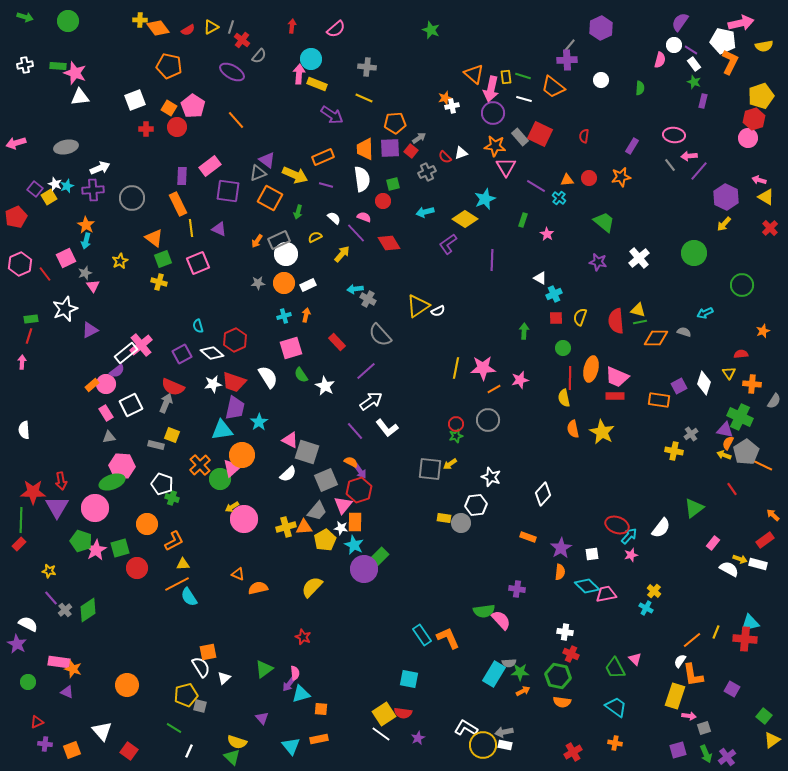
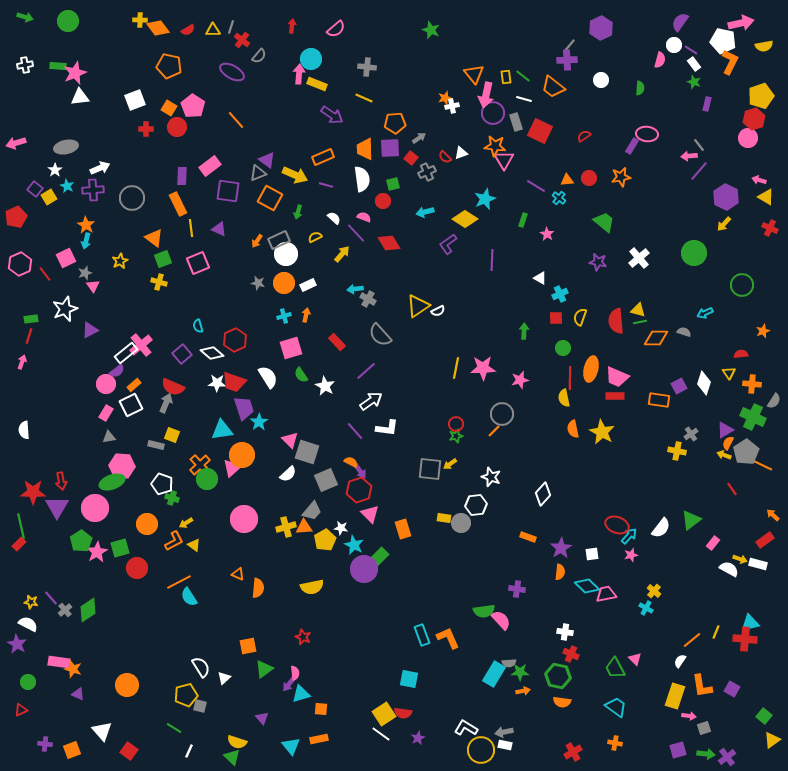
yellow triangle at (211, 27): moved 2 px right, 3 px down; rotated 28 degrees clockwise
pink star at (75, 73): rotated 30 degrees clockwise
orange triangle at (474, 74): rotated 10 degrees clockwise
green line at (523, 76): rotated 21 degrees clockwise
pink arrow at (491, 89): moved 5 px left, 6 px down
purple rectangle at (703, 101): moved 4 px right, 3 px down
red square at (540, 134): moved 3 px up
pink ellipse at (674, 135): moved 27 px left, 1 px up
red semicircle at (584, 136): rotated 48 degrees clockwise
gray rectangle at (520, 137): moved 4 px left, 15 px up; rotated 24 degrees clockwise
red square at (411, 151): moved 7 px down
gray line at (670, 165): moved 29 px right, 20 px up
pink triangle at (506, 167): moved 2 px left, 7 px up
white star at (55, 184): moved 14 px up; rotated 16 degrees clockwise
cyan star at (67, 186): rotated 24 degrees counterclockwise
red cross at (770, 228): rotated 21 degrees counterclockwise
gray star at (258, 283): rotated 16 degrees clockwise
cyan cross at (554, 294): moved 6 px right
purple square at (182, 354): rotated 12 degrees counterclockwise
pink arrow at (22, 362): rotated 16 degrees clockwise
white star at (213, 384): moved 4 px right, 1 px up; rotated 12 degrees clockwise
orange rectangle at (92, 385): moved 42 px right
orange line at (494, 389): moved 42 px down; rotated 16 degrees counterclockwise
purple trapezoid at (235, 408): moved 9 px right; rotated 30 degrees counterclockwise
pink rectangle at (106, 413): rotated 63 degrees clockwise
green cross at (740, 417): moved 13 px right
gray circle at (488, 420): moved 14 px right, 6 px up
white L-shape at (387, 428): rotated 45 degrees counterclockwise
purple triangle at (725, 430): rotated 42 degrees counterclockwise
pink triangle at (290, 440): rotated 18 degrees clockwise
yellow cross at (674, 451): moved 3 px right
green circle at (220, 479): moved 13 px left
pink triangle at (343, 505): moved 27 px right, 9 px down; rotated 24 degrees counterclockwise
yellow arrow at (232, 507): moved 46 px left, 16 px down
green triangle at (694, 508): moved 3 px left, 12 px down
gray trapezoid at (317, 511): moved 5 px left
green line at (21, 520): moved 6 px down; rotated 15 degrees counterclockwise
orange rectangle at (355, 522): moved 48 px right, 7 px down; rotated 18 degrees counterclockwise
green pentagon at (81, 541): rotated 20 degrees clockwise
pink star at (96, 550): moved 1 px right, 2 px down
yellow triangle at (183, 564): moved 11 px right, 19 px up; rotated 40 degrees clockwise
yellow star at (49, 571): moved 18 px left, 31 px down
orange line at (177, 584): moved 2 px right, 2 px up
yellow semicircle at (312, 587): rotated 145 degrees counterclockwise
orange semicircle at (258, 588): rotated 108 degrees clockwise
cyan rectangle at (422, 635): rotated 15 degrees clockwise
orange square at (208, 652): moved 40 px right, 6 px up
orange L-shape at (693, 675): moved 9 px right, 11 px down
orange arrow at (523, 691): rotated 16 degrees clockwise
purple triangle at (67, 692): moved 11 px right, 2 px down
red triangle at (37, 722): moved 16 px left, 12 px up
yellow circle at (483, 745): moved 2 px left, 5 px down
green arrow at (706, 754): rotated 60 degrees counterclockwise
